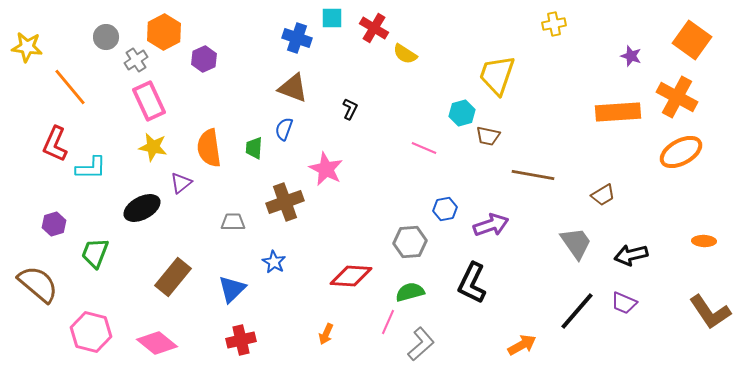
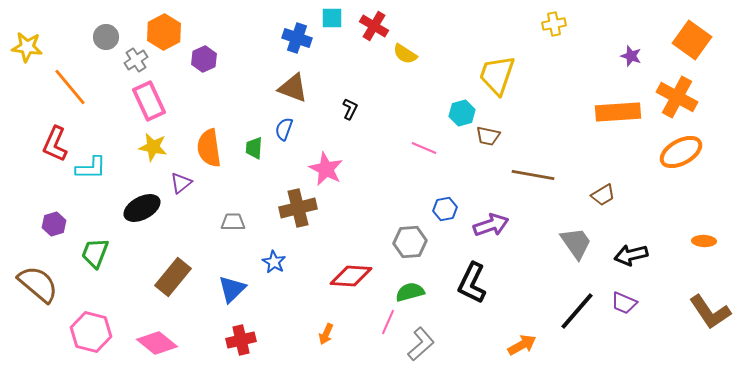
red cross at (374, 28): moved 2 px up
brown cross at (285, 202): moved 13 px right, 6 px down; rotated 6 degrees clockwise
